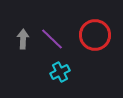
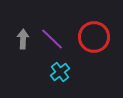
red circle: moved 1 px left, 2 px down
cyan cross: rotated 12 degrees counterclockwise
